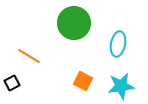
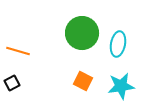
green circle: moved 8 px right, 10 px down
orange line: moved 11 px left, 5 px up; rotated 15 degrees counterclockwise
